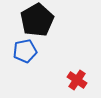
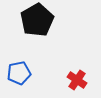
blue pentagon: moved 6 px left, 22 px down
